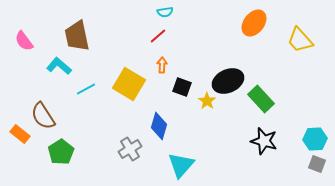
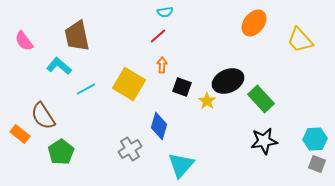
black star: rotated 24 degrees counterclockwise
